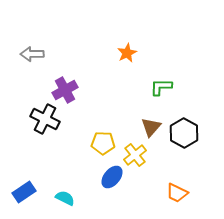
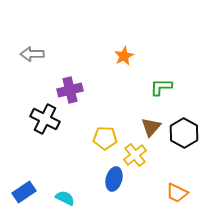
orange star: moved 3 px left, 3 px down
purple cross: moved 5 px right; rotated 15 degrees clockwise
yellow pentagon: moved 2 px right, 5 px up
blue ellipse: moved 2 px right, 2 px down; rotated 25 degrees counterclockwise
